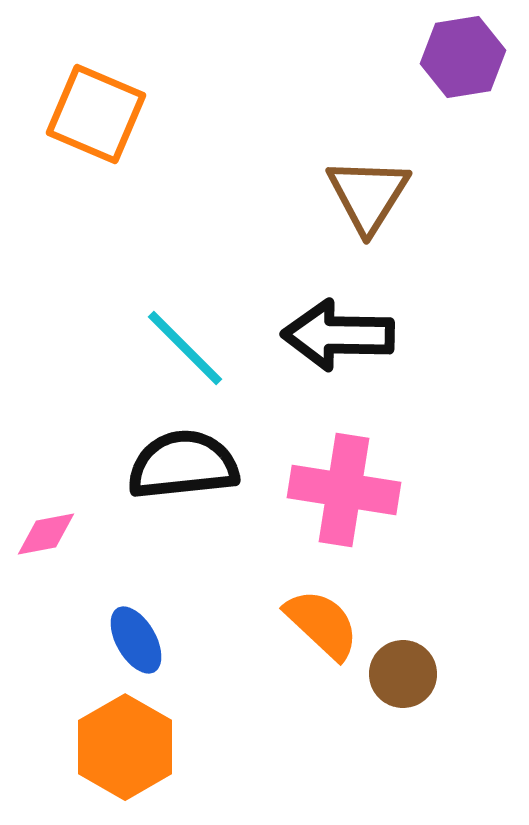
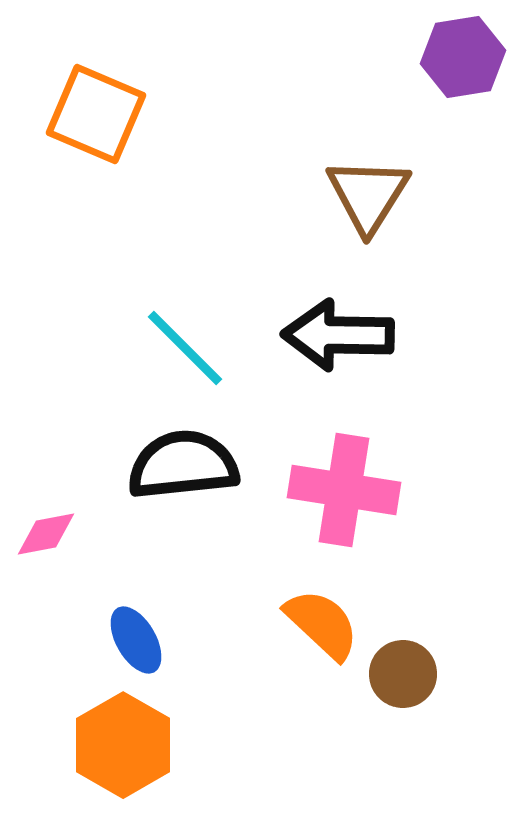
orange hexagon: moved 2 px left, 2 px up
